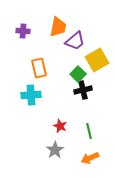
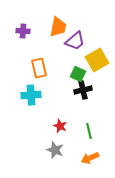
green square: rotated 21 degrees counterclockwise
gray star: rotated 18 degrees counterclockwise
